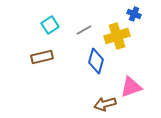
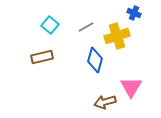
blue cross: moved 1 px up
cyan square: rotated 18 degrees counterclockwise
gray line: moved 2 px right, 3 px up
blue diamond: moved 1 px left, 1 px up
pink triangle: rotated 40 degrees counterclockwise
brown arrow: moved 2 px up
